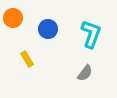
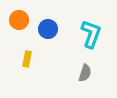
orange circle: moved 6 px right, 2 px down
yellow rectangle: rotated 42 degrees clockwise
gray semicircle: rotated 18 degrees counterclockwise
